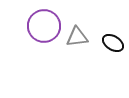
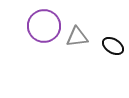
black ellipse: moved 3 px down
